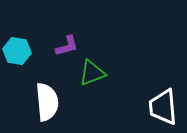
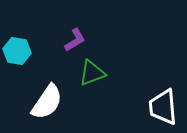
purple L-shape: moved 8 px right, 6 px up; rotated 15 degrees counterclockwise
white semicircle: rotated 39 degrees clockwise
